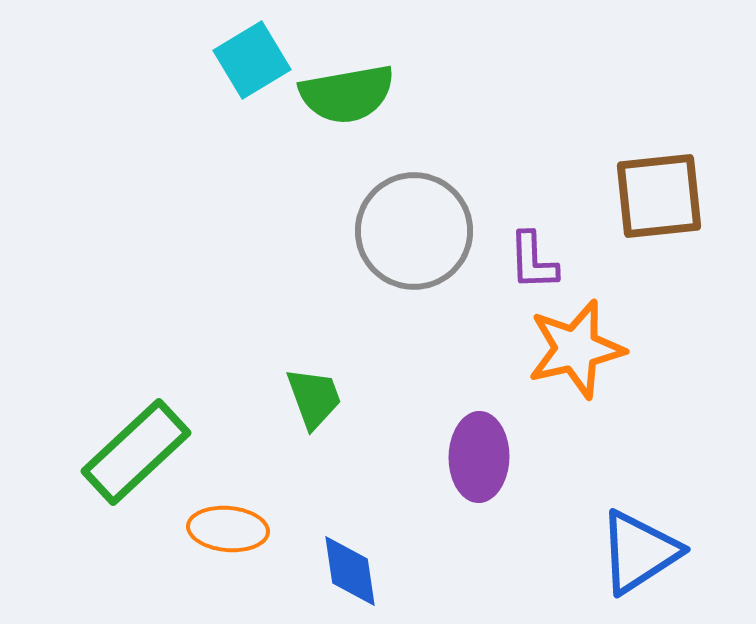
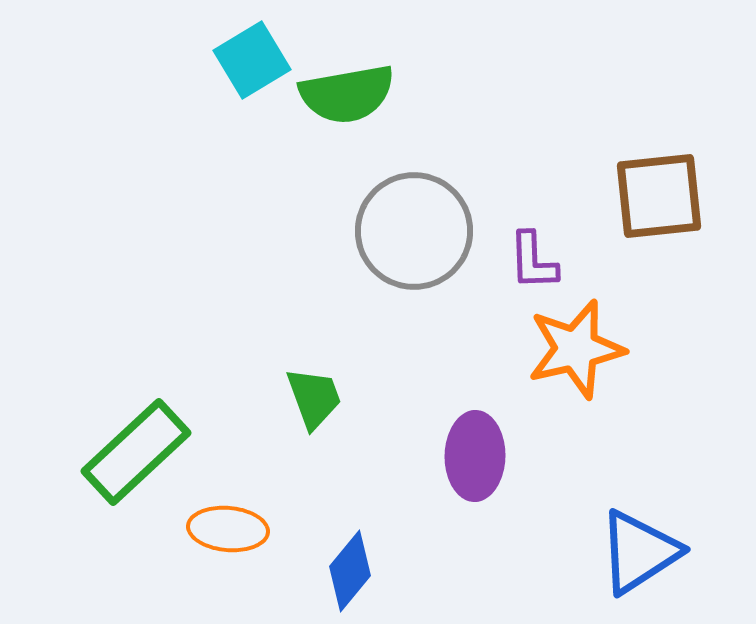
purple ellipse: moved 4 px left, 1 px up
blue diamond: rotated 48 degrees clockwise
